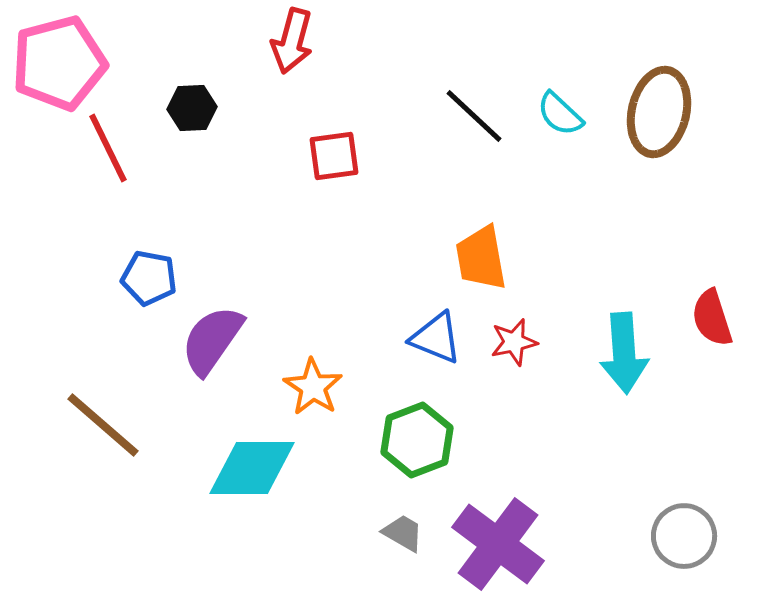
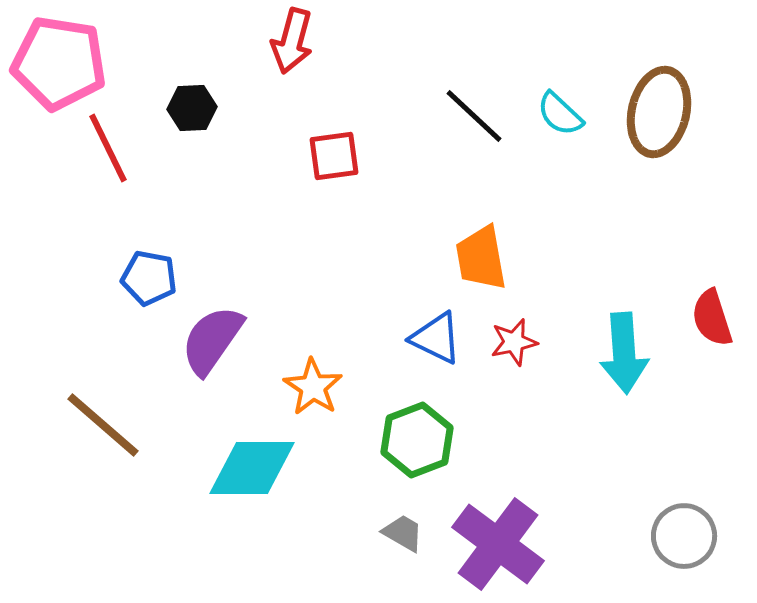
pink pentagon: rotated 24 degrees clockwise
blue triangle: rotated 4 degrees clockwise
